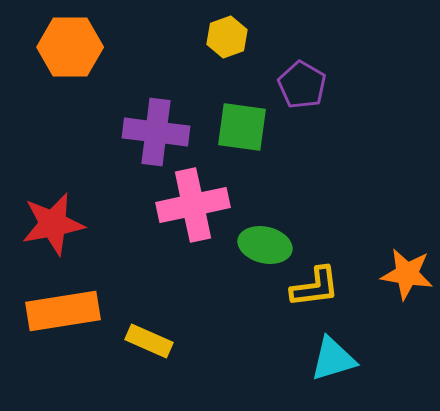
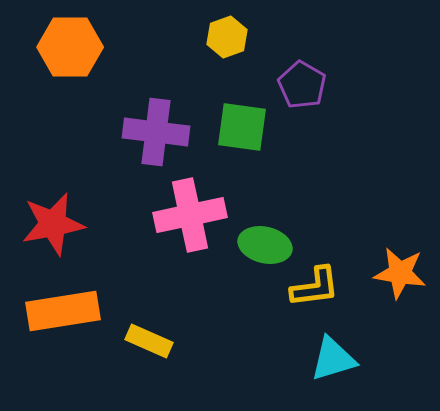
pink cross: moved 3 px left, 10 px down
orange star: moved 7 px left, 1 px up
